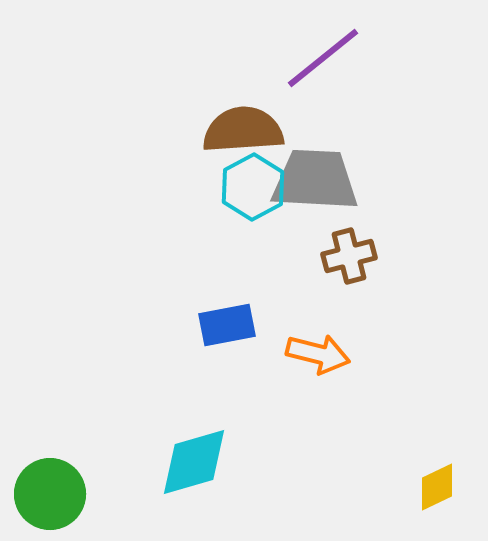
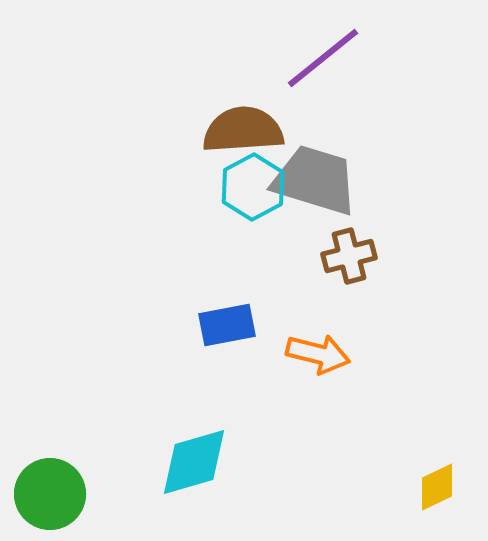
gray trapezoid: rotated 14 degrees clockwise
